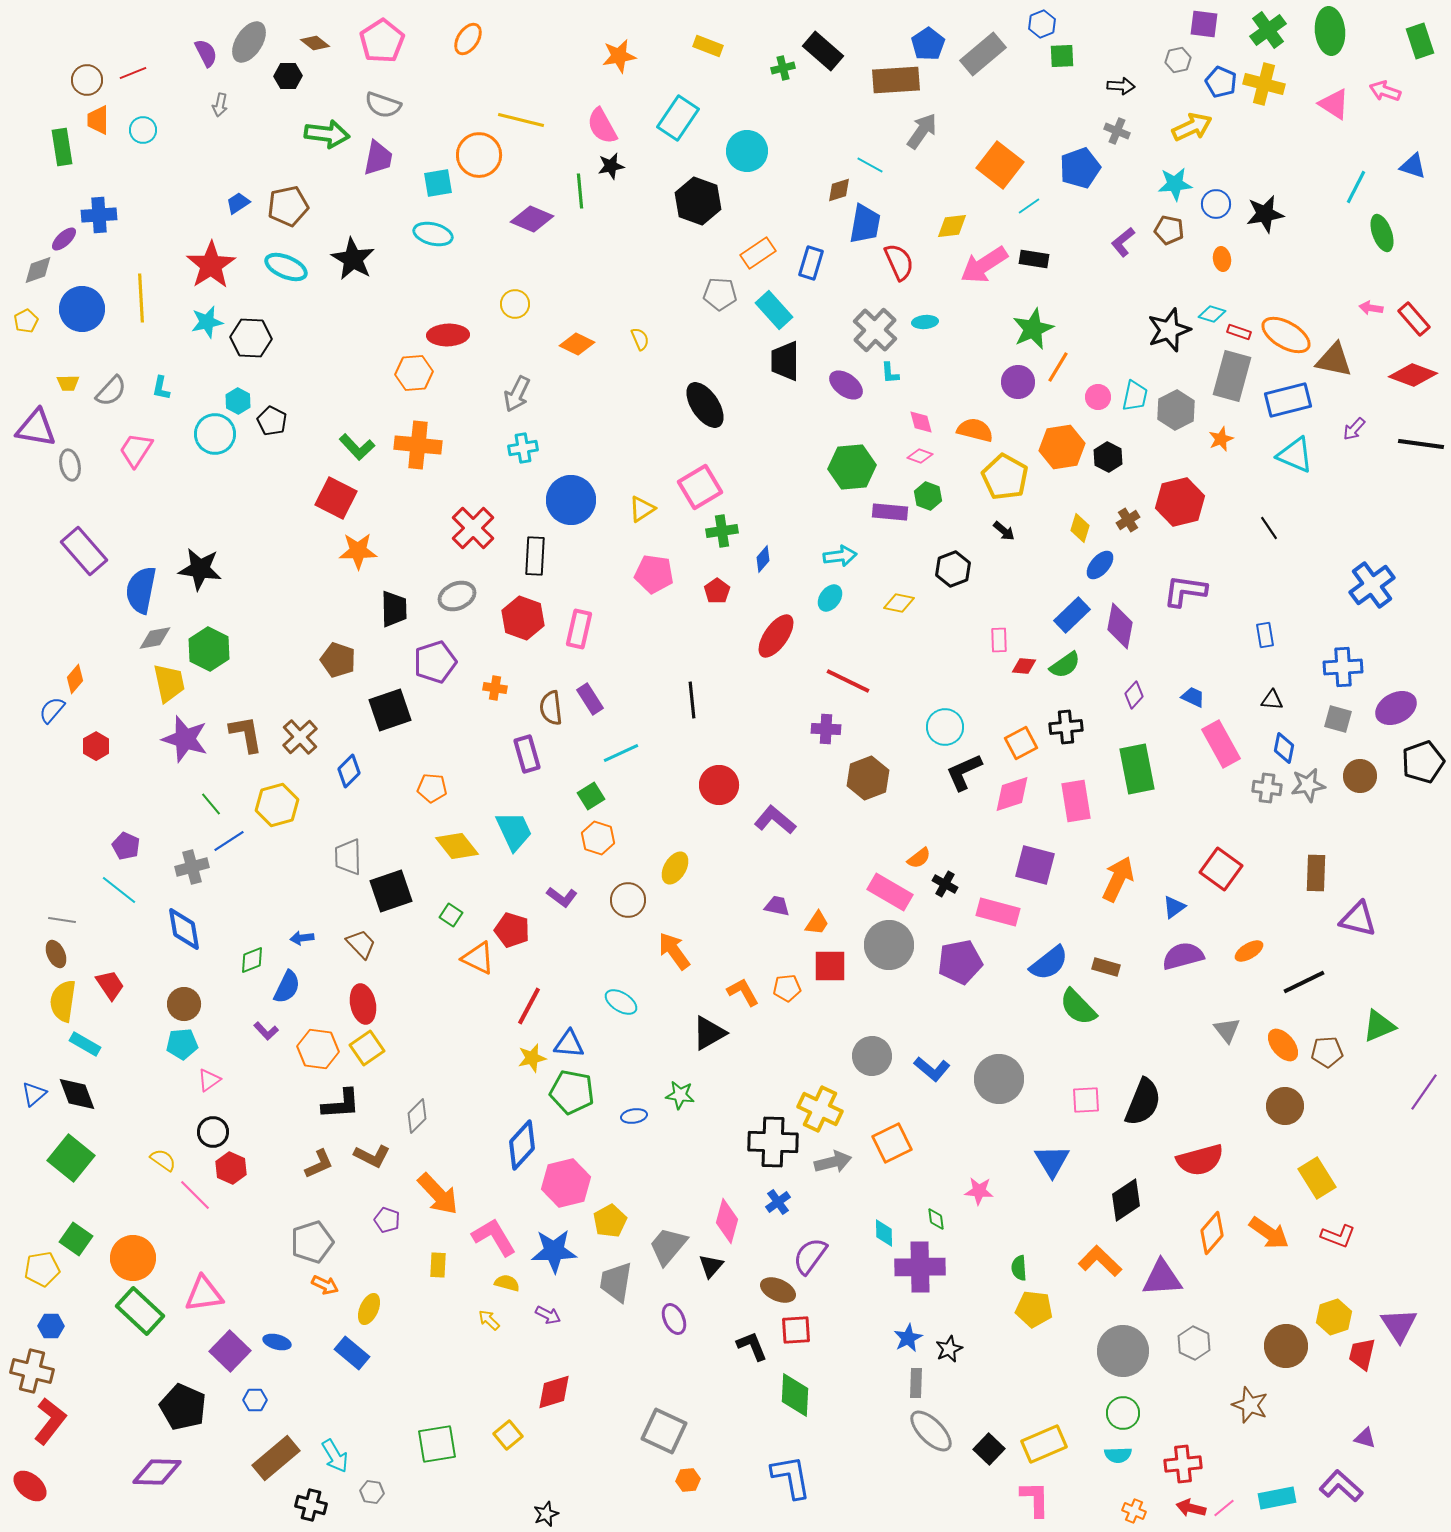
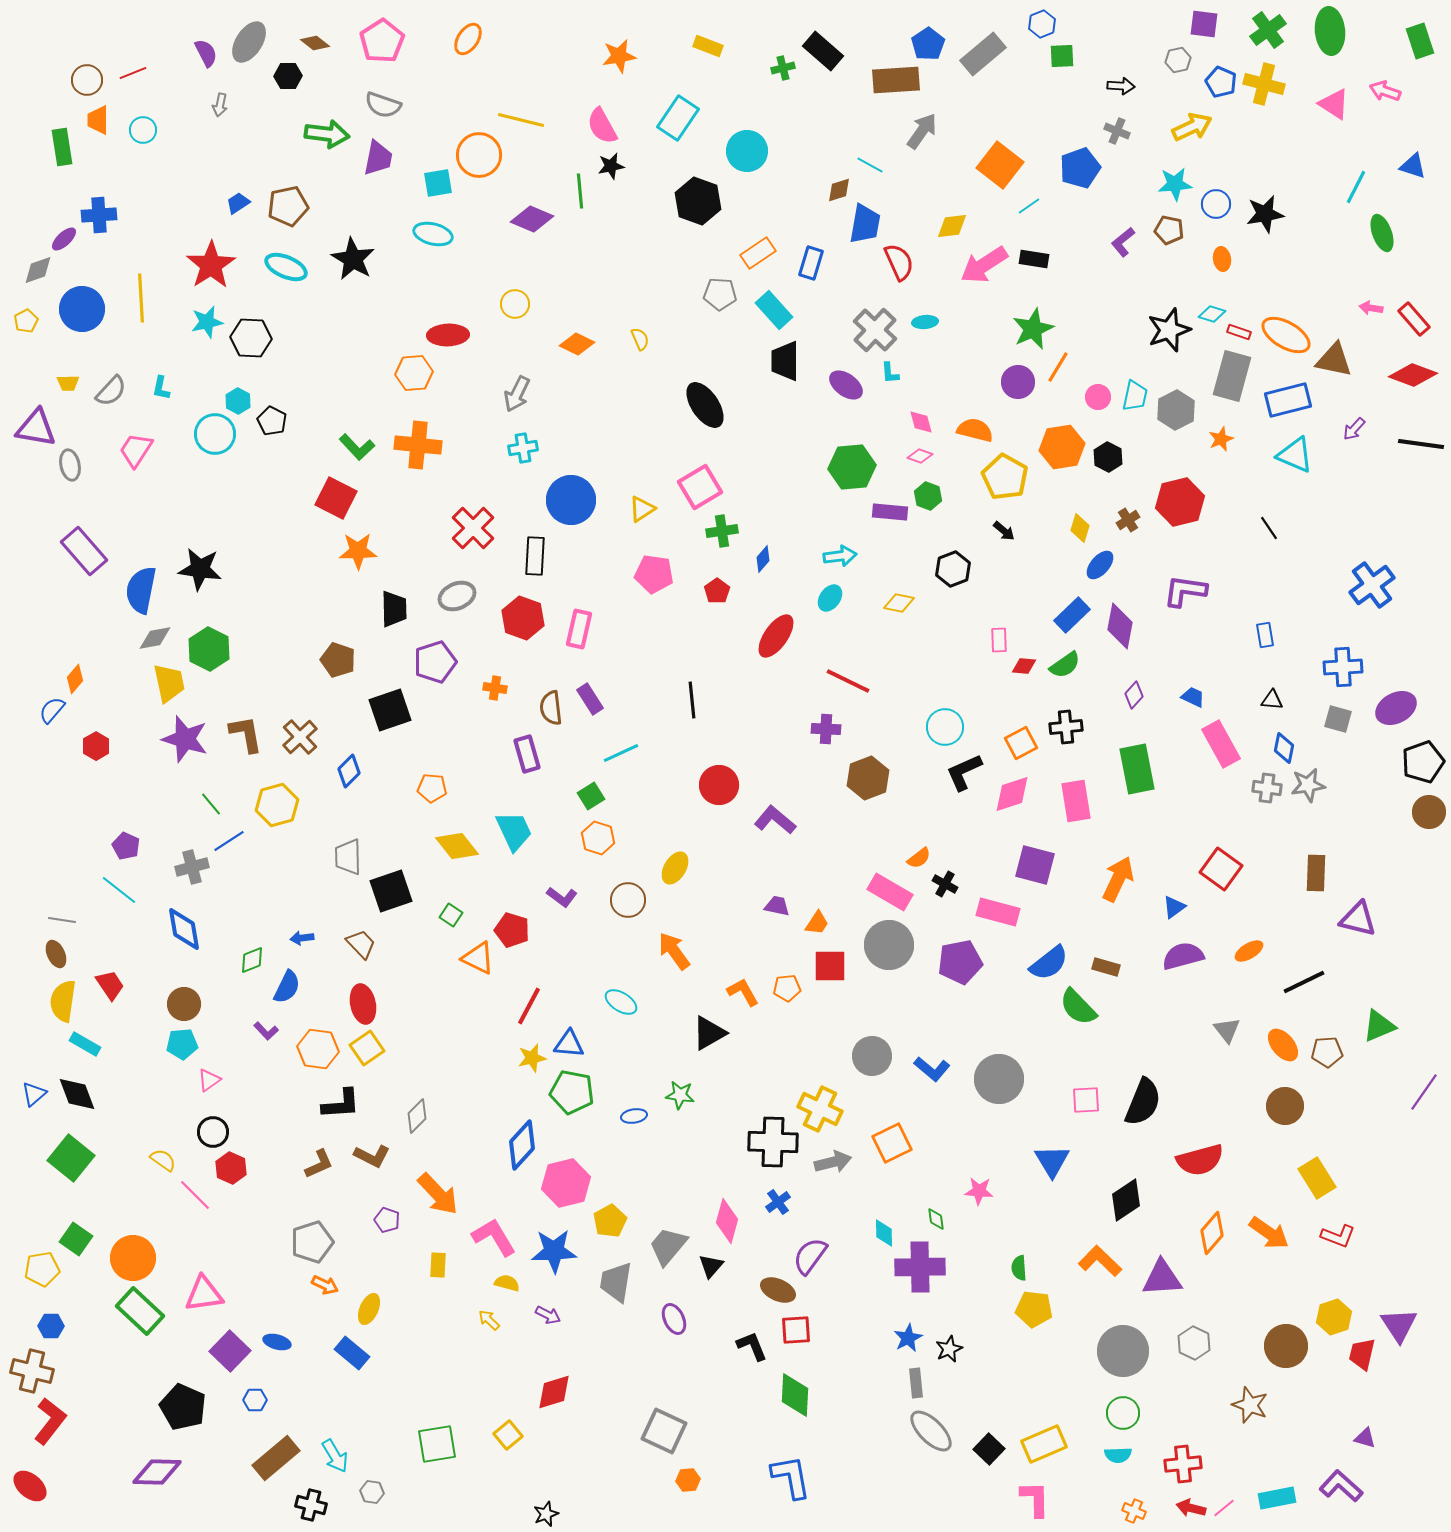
brown circle at (1360, 776): moved 69 px right, 36 px down
gray rectangle at (916, 1383): rotated 8 degrees counterclockwise
